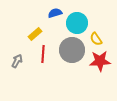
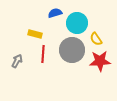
yellow rectangle: rotated 56 degrees clockwise
